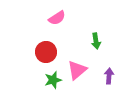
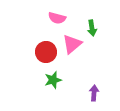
pink semicircle: rotated 48 degrees clockwise
green arrow: moved 4 px left, 13 px up
pink triangle: moved 5 px left, 26 px up
purple arrow: moved 15 px left, 17 px down
